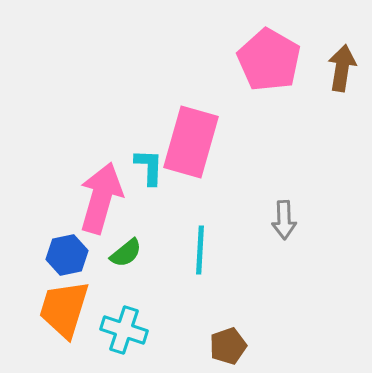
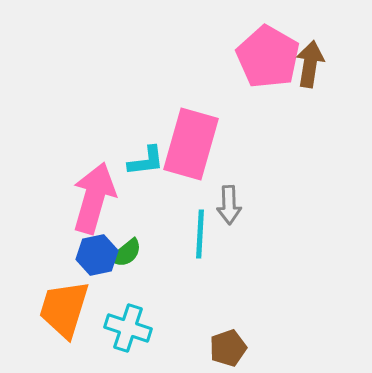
pink pentagon: moved 1 px left, 3 px up
brown arrow: moved 32 px left, 4 px up
pink rectangle: moved 2 px down
cyan L-shape: moved 3 px left, 6 px up; rotated 81 degrees clockwise
pink arrow: moved 7 px left
gray arrow: moved 55 px left, 15 px up
cyan line: moved 16 px up
blue hexagon: moved 30 px right
cyan cross: moved 4 px right, 2 px up
brown pentagon: moved 2 px down
